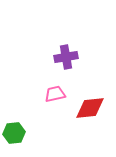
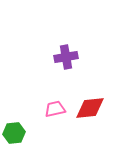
pink trapezoid: moved 15 px down
